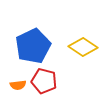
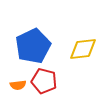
yellow diamond: moved 2 px down; rotated 40 degrees counterclockwise
